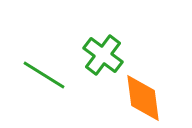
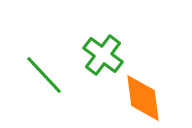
green line: rotated 15 degrees clockwise
